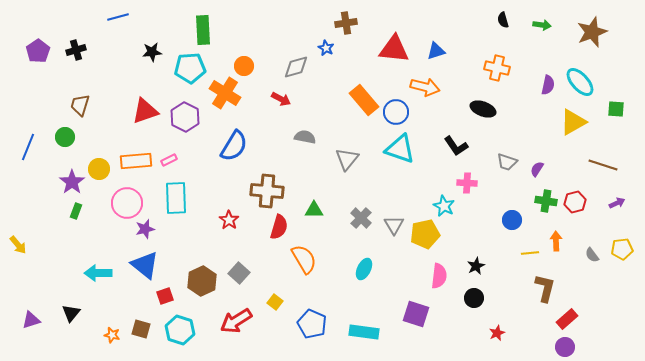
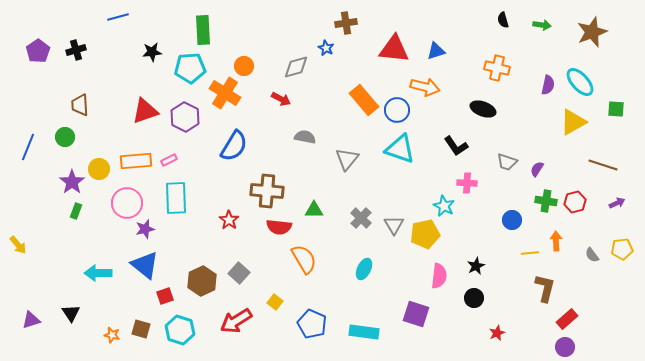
brown trapezoid at (80, 105): rotated 20 degrees counterclockwise
blue circle at (396, 112): moved 1 px right, 2 px up
red semicircle at (279, 227): rotated 80 degrees clockwise
black triangle at (71, 313): rotated 12 degrees counterclockwise
